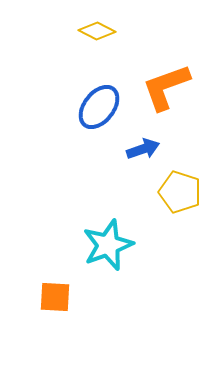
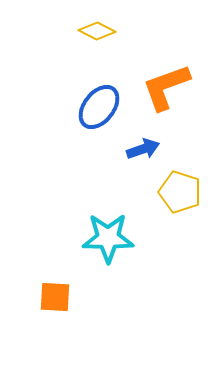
cyan star: moved 7 px up; rotated 21 degrees clockwise
